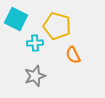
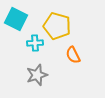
gray star: moved 2 px right, 1 px up
